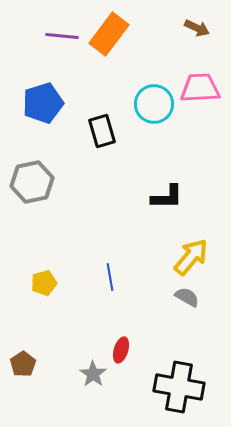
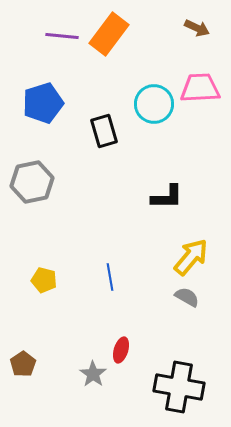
black rectangle: moved 2 px right
yellow pentagon: moved 3 px up; rotated 30 degrees clockwise
